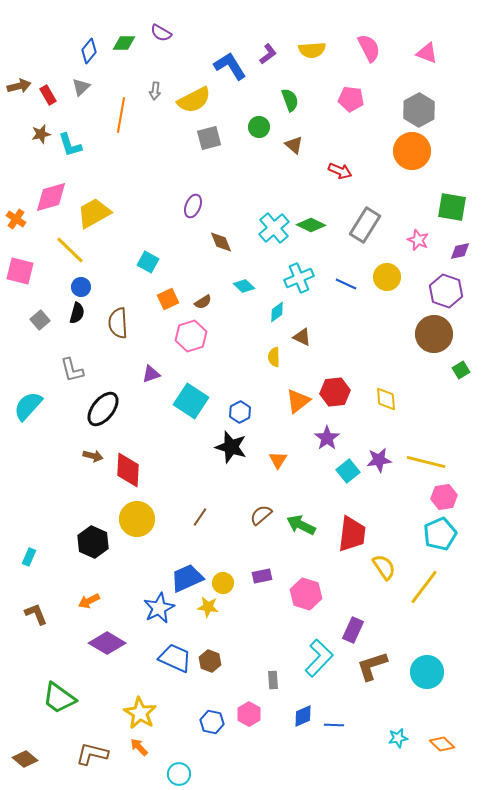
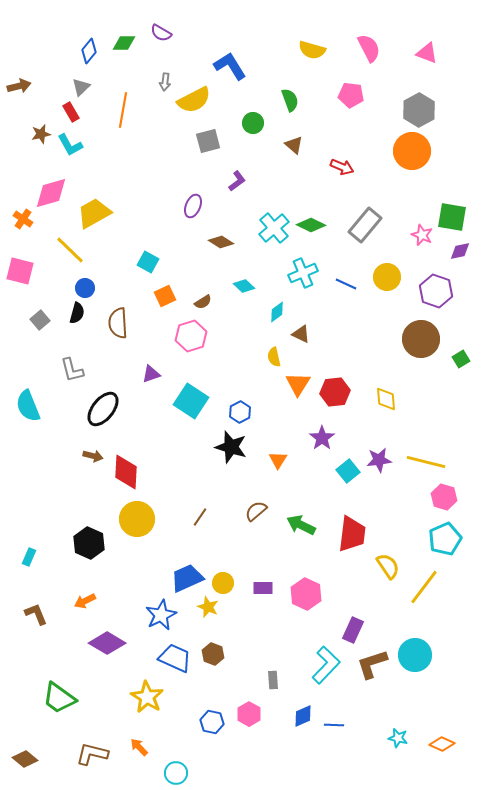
yellow semicircle at (312, 50): rotated 20 degrees clockwise
purple L-shape at (268, 54): moved 31 px left, 127 px down
gray arrow at (155, 91): moved 10 px right, 9 px up
red rectangle at (48, 95): moved 23 px right, 17 px down
pink pentagon at (351, 99): moved 4 px up
orange line at (121, 115): moved 2 px right, 5 px up
green circle at (259, 127): moved 6 px left, 4 px up
gray square at (209, 138): moved 1 px left, 3 px down
cyan L-shape at (70, 145): rotated 12 degrees counterclockwise
red arrow at (340, 171): moved 2 px right, 4 px up
pink diamond at (51, 197): moved 4 px up
green square at (452, 207): moved 10 px down
orange cross at (16, 219): moved 7 px right
gray rectangle at (365, 225): rotated 8 degrees clockwise
pink star at (418, 240): moved 4 px right, 5 px up
brown diamond at (221, 242): rotated 35 degrees counterclockwise
cyan cross at (299, 278): moved 4 px right, 5 px up
blue circle at (81, 287): moved 4 px right, 1 px down
purple hexagon at (446, 291): moved 10 px left
orange square at (168, 299): moved 3 px left, 3 px up
brown circle at (434, 334): moved 13 px left, 5 px down
brown triangle at (302, 337): moved 1 px left, 3 px up
yellow semicircle at (274, 357): rotated 12 degrees counterclockwise
green square at (461, 370): moved 11 px up
orange triangle at (298, 401): moved 17 px up; rotated 20 degrees counterclockwise
cyan semicircle at (28, 406): rotated 64 degrees counterclockwise
purple star at (327, 438): moved 5 px left
red diamond at (128, 470): moved 2 px left, 2 px down
pink hexagon at (444, 497): rotated 25 degrees clockwise
brown semicircle at (261, 515): moved 5 px left, 4 px up
cyan pentagon at (440, 534): moved 5 px right, 5 px down
black hexagon at (93, 542): moved 4 px left, 1 px down
yellow semicircle at (384, 567): moved 4 px right, 1 px up
purple rectangle at (262, 576): moved 1 px right, 12 px down; rotated 12 degrees clockwise
pink hexagon at (306, 594): rotated 8 degrees clockwise
orange arrow at (89, 601): moved 4 px left
yellow star at (208, 607): rotated 15 degrees clockwise
blue star at (159, 608): moved 2 px right, 7 px down
cyan L-shape at (319, 658): moved 7 px right, 7 px down
brown hexagon at (210, 661): moved 3 px right, 7 px up
brown L-shape at (372, 666): moved 2 px up
cyan circle at (427, 672): moved 12 px left, 17 px up
yellow star at (140, 713): moved 7 px right, 16 px up
cyan star at (398, 738): rotated 24 degrees clockwise
orange diamond at (442, 744): rotated 20 degrees counterclockwise
cyan circle at (179, 774): moved 3 px left, 1 px up
